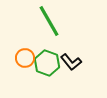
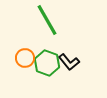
green line: moved 2 px left, 1 px up
black L-shape: moved 2 px left
